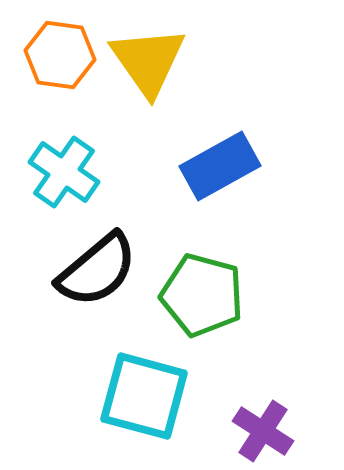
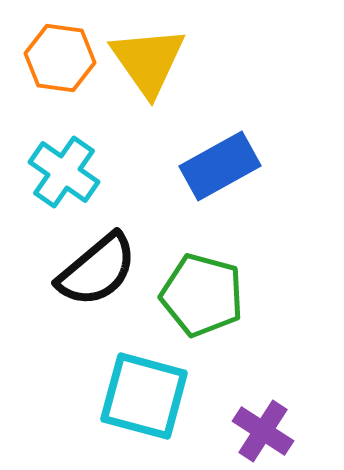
orange hexagon: moved 3 px down
